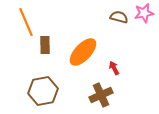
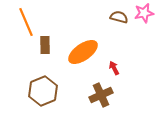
orange ellipse: rotated 12 degrees clockwise
brown hexagon: rotated 12 degrees counterclockwise
